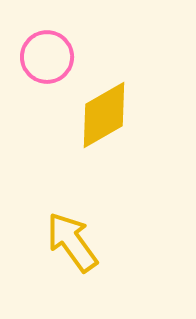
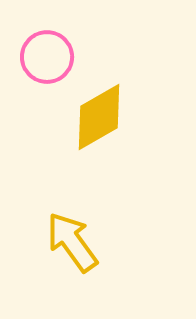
yellow diamond: moved 5 px left, 2 px down
